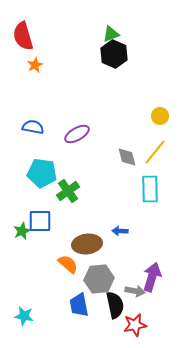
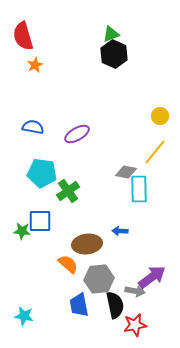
gray diamond: moved 1 px left, 15 px down; rotated 65 degrees counterclockwise
cyan rectangle: moved 11 px left
green star: rotated 30 degrees clockwise
purple arrow: rotated 36 degrees clockwise
